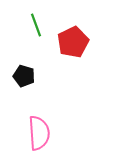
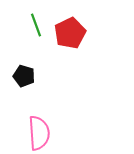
red pentagon: moved 3 px left, 9 px up
